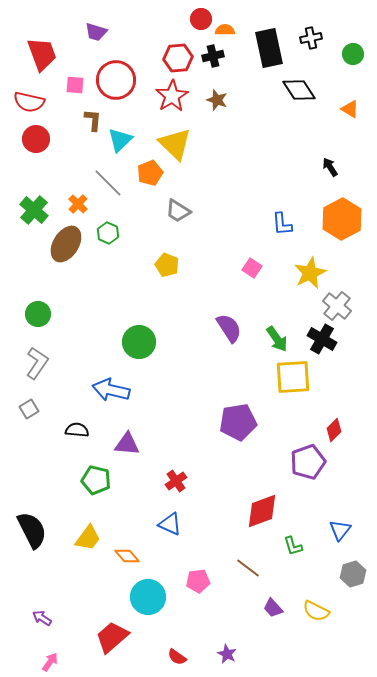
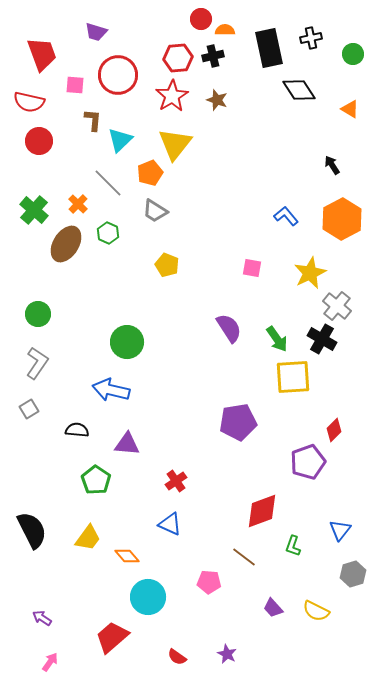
red circle at (116, 80): moved 2 px right, 5 px up
red circle at (36, 139): moved 3 px right, 2 px down
yellow triangle at (175, 144): rotated 24 degrees clockwise
black arrow at (330, 167): moved 2 px right, 2 px up
gray trapezoid at (178, 211): moved 23 px left
blue L-shape at (282, 224): moved 4 px right, 8 px up; rotated 145 degrees clockwise
pink square at (252, 268): rotated 24 degrees counterclockwise
green circle at (139, 342): moved 12 px left
green pentagon at (96, 480): rotated 20 degrees clockwise
green L-shape at (293, 546): rotated 35 degrees clockwise
brown line at (248, 568): moved 4 px left, 11 px up
pink pentagon at (198, 581): moved 11 px right, 1 px down; rotated 10 degrees clockwise
